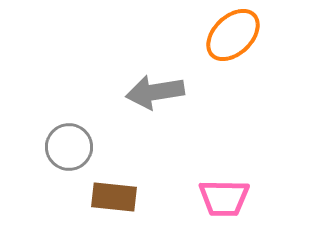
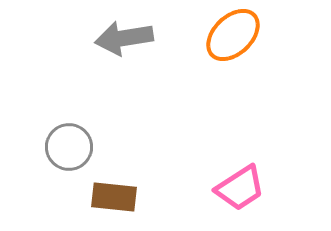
gray arrow: moved 31 px left, 54 px up
pink trapezoid: moved 16 px right, 10 px up; rotated 34 degrees counterclockwise
